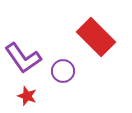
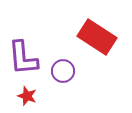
red rectangle: moved 1 px right; rotated 12 degrees counterclockwise
purple L-shape: rotated 30 degrees clockwise
